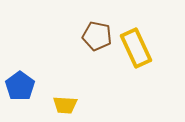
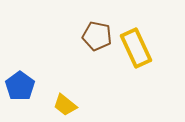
yellow trapezoid: rotated 35 degrees clockwise
